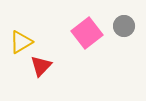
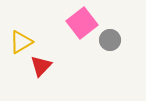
gray circle: moved 14 px left, 14 px down
pink square: moved 5 px left, 10 px up
